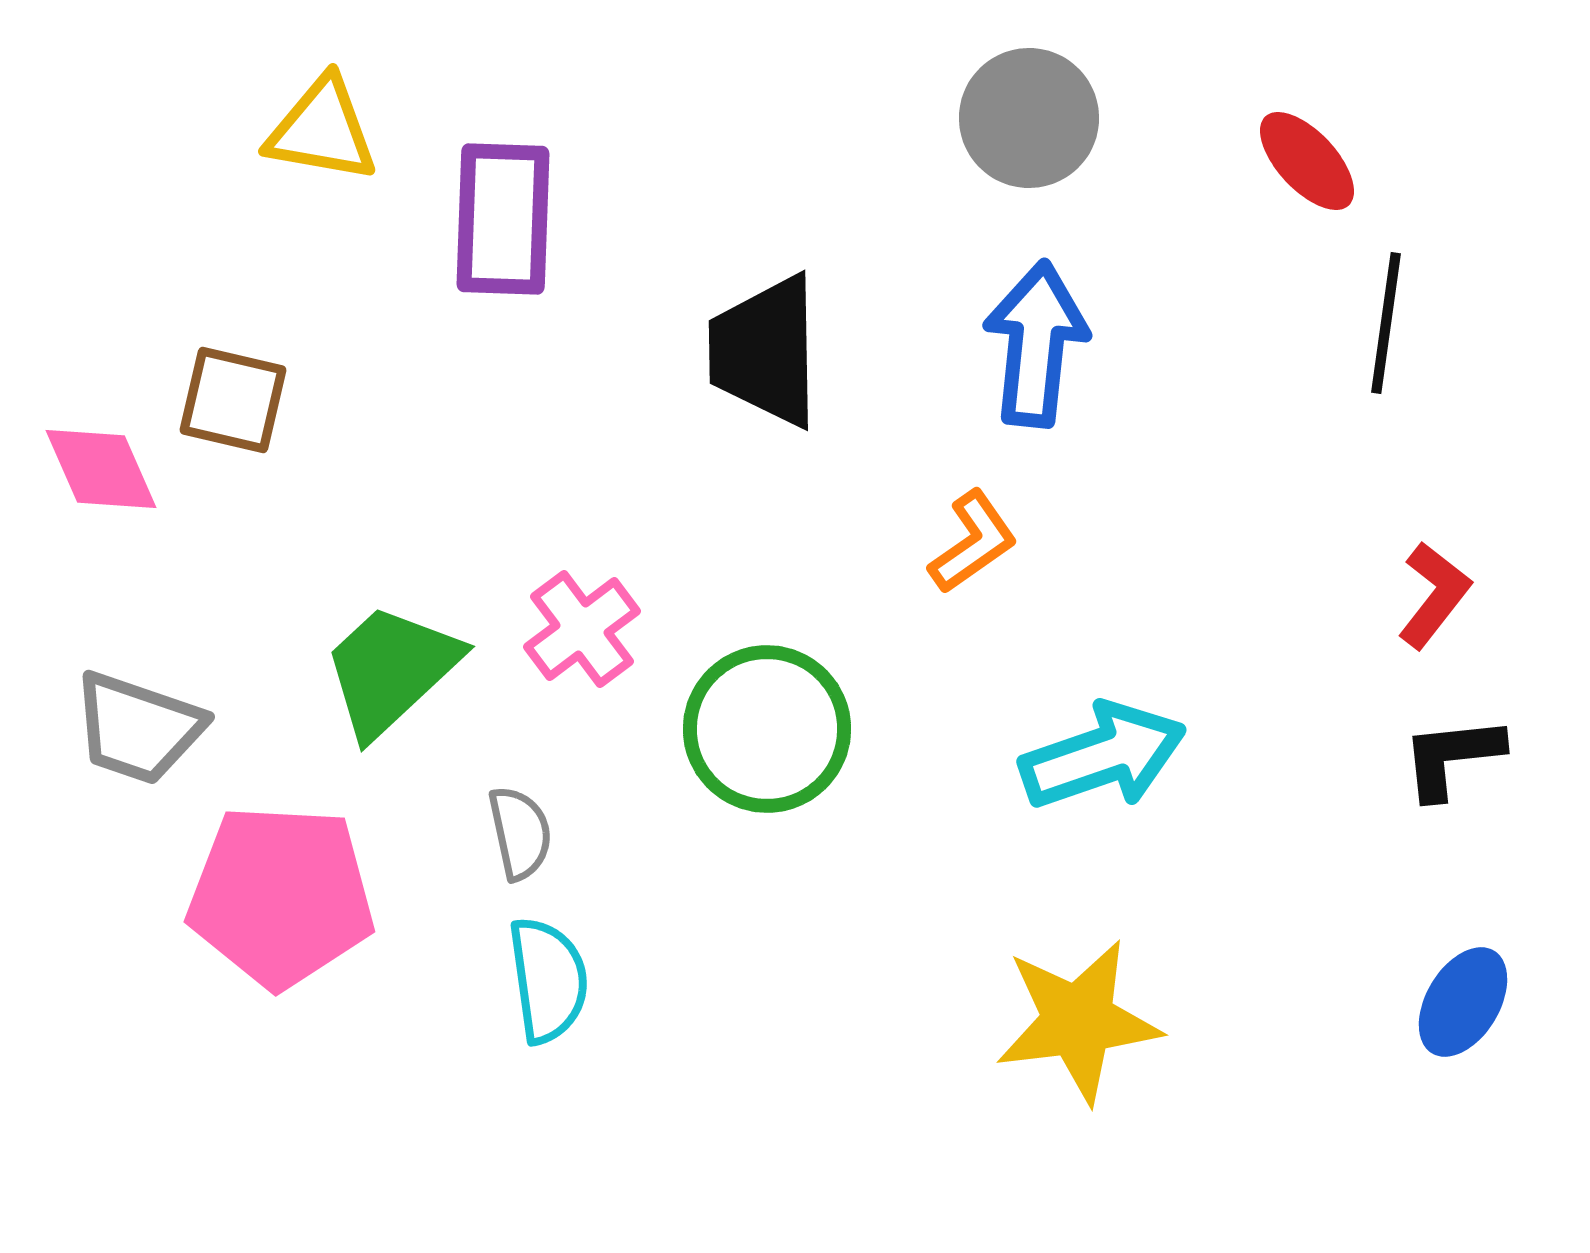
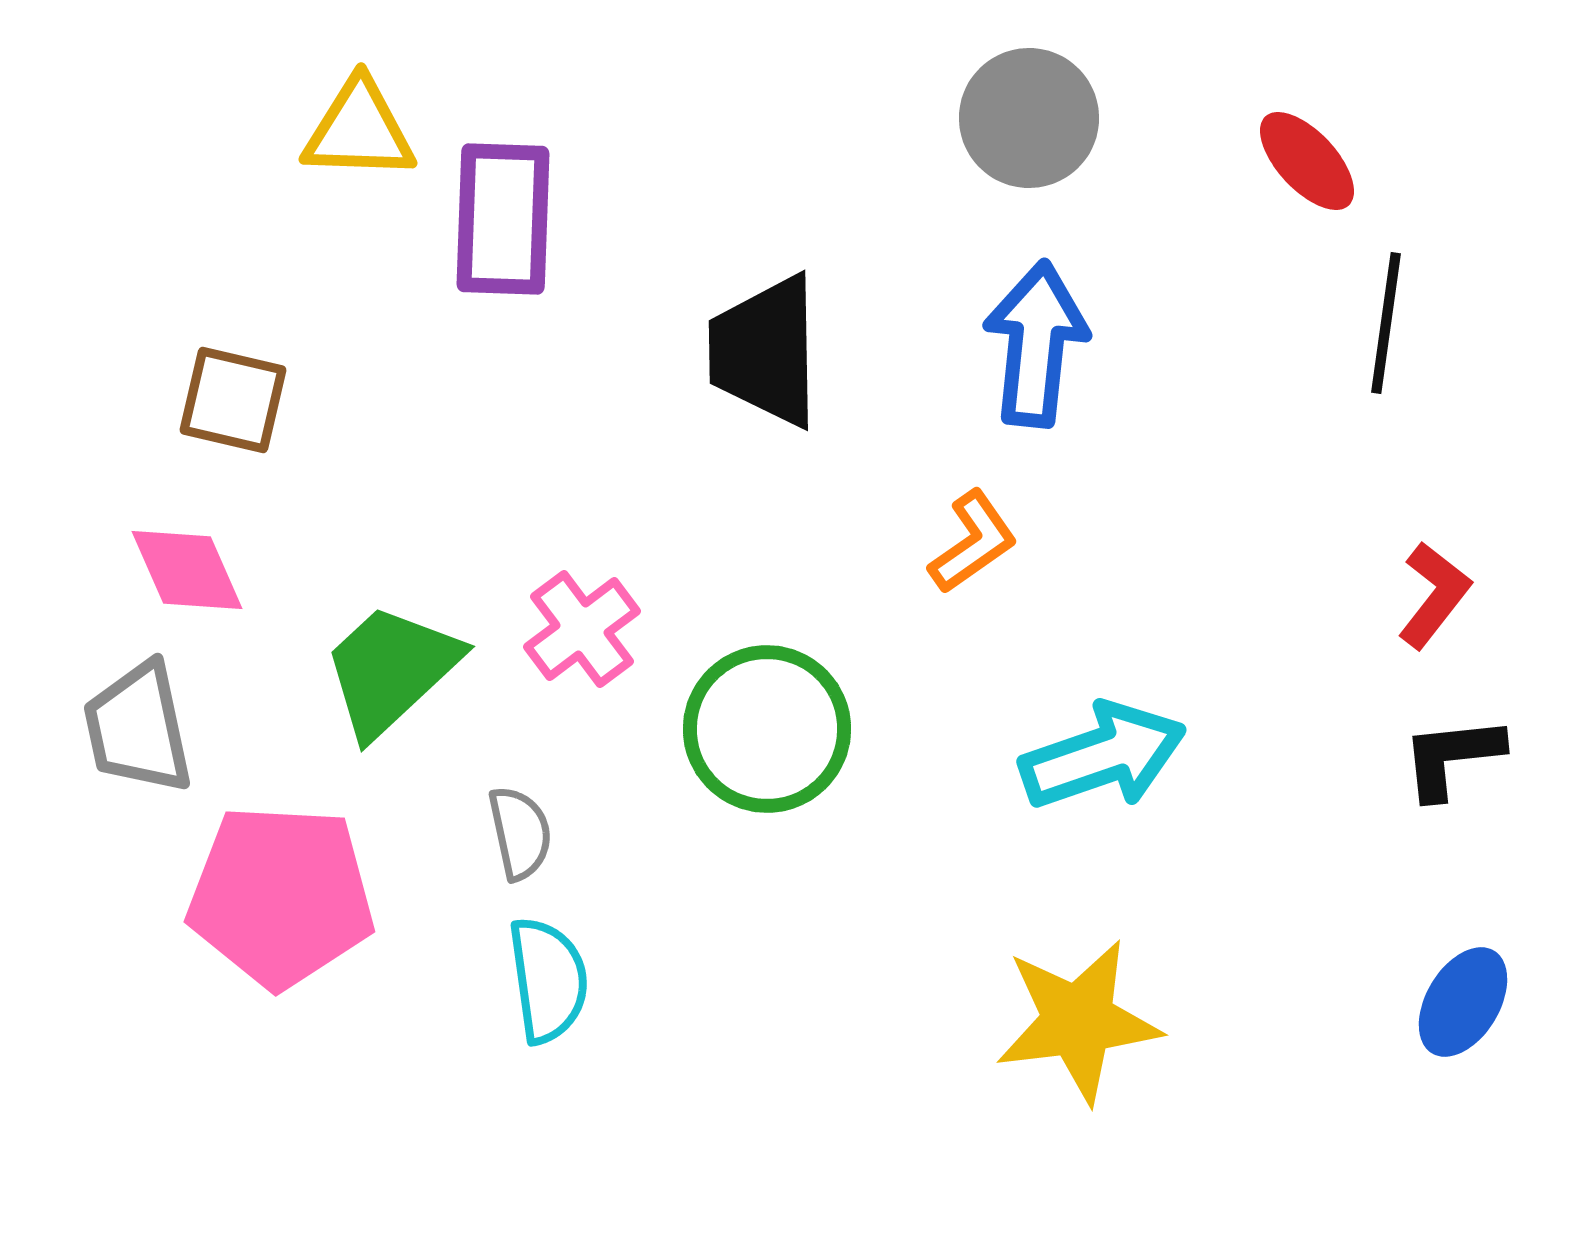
yellow triangle: moved 37 px right; rotated 8 degrees counterclockwise
pink diamond: moved 86 px right, 101 px down
gray trapezoid: rotated 59 degrees clockwise
